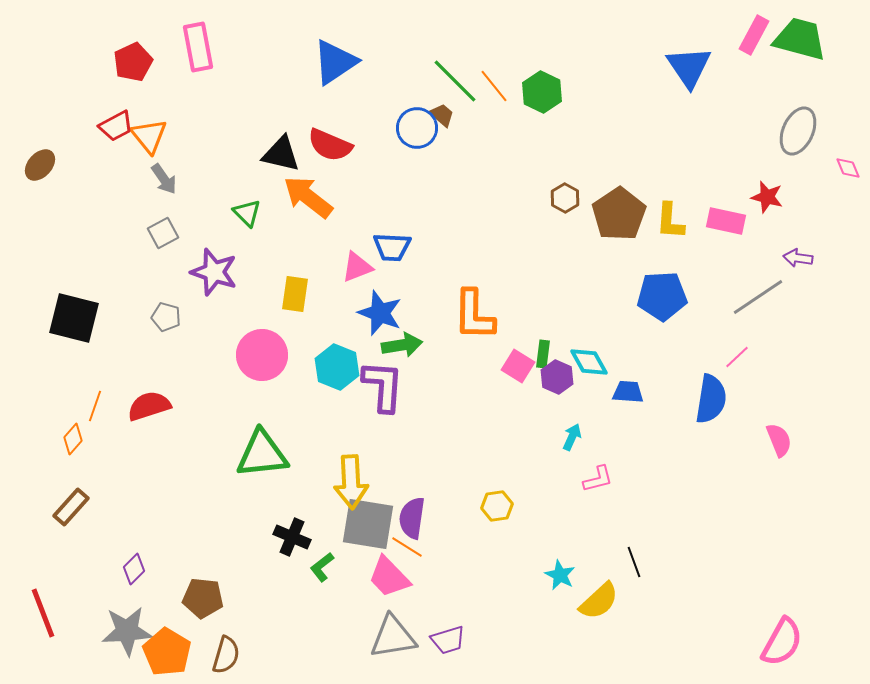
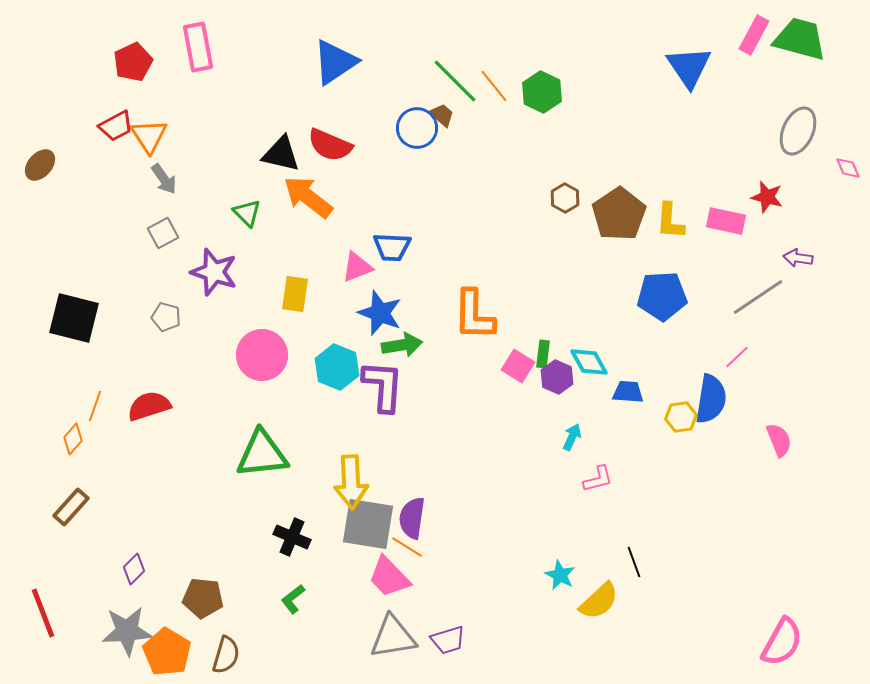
orange triangle at (149, 136): rotated 6 degrees clockwise
yellow hexagon at (497, 506): moved 184 px right, 89 px up
green L-shape at (322, 567): moved 29 px left, 32 px down
